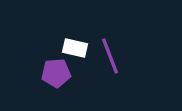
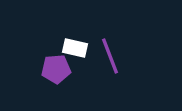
purple pentagon: moved 4 px up
